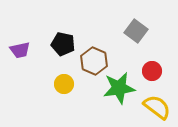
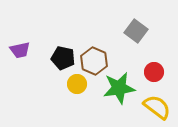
black pentagon: moved 14 px down
red circle: moved 2 px right, 1 px down
yellow circle: moved 13 px right
